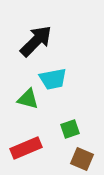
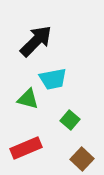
green square: moved 9 px up; rotated 30 degrees counterclockwise
brown square: rotated 20 degrees clockwise
